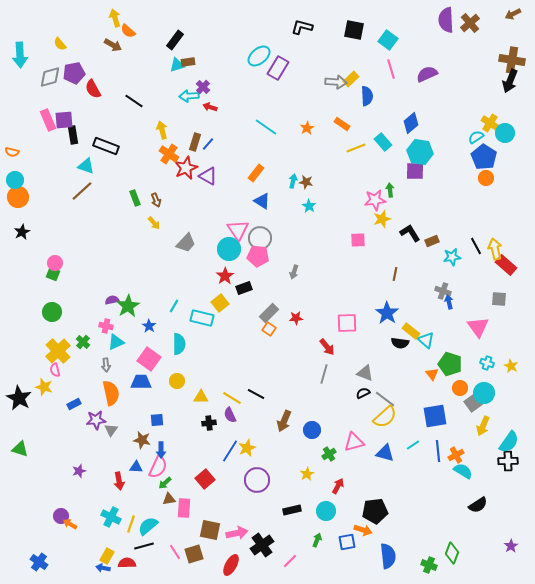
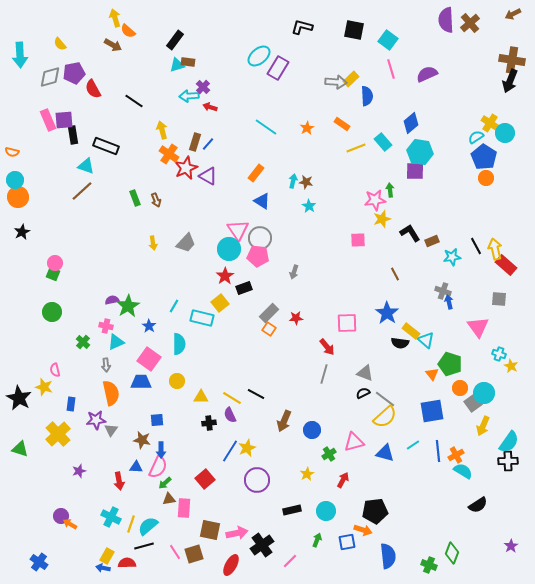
brown rectangle at (188, 62): rotated 16 degrees clockwise
yellow arrow at (154, 223): moved 1 px left, 20 px down; rotated 32 degrees clockwise
brown line at (395, 274): rotated 40 degrees counterclockwise
yellow cross at (58, 351): moved 83 px down
cyan cross at (487, 363): moved 12 px right, 9 px up
blue rectangle at (74, 404): moved 3 px left; rotated 56 degrees counterclockwise
blue square at (435, 416): moved 3 px left, 5 px up
red arrow at (338, 486): moved 5 px right, 6 px up
